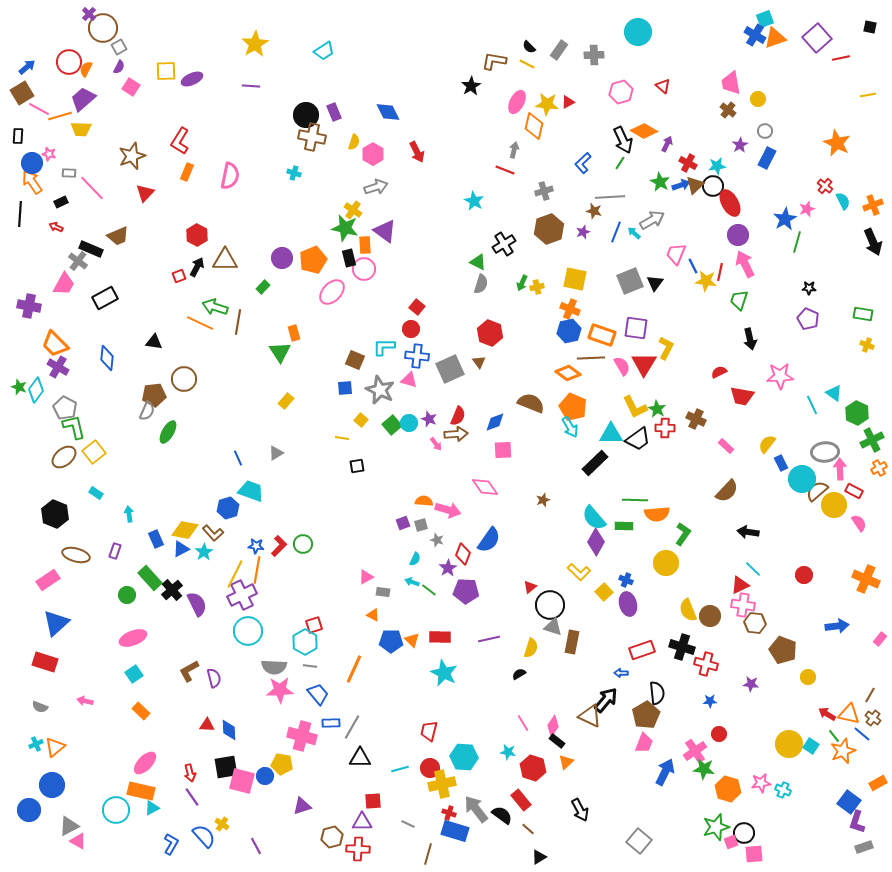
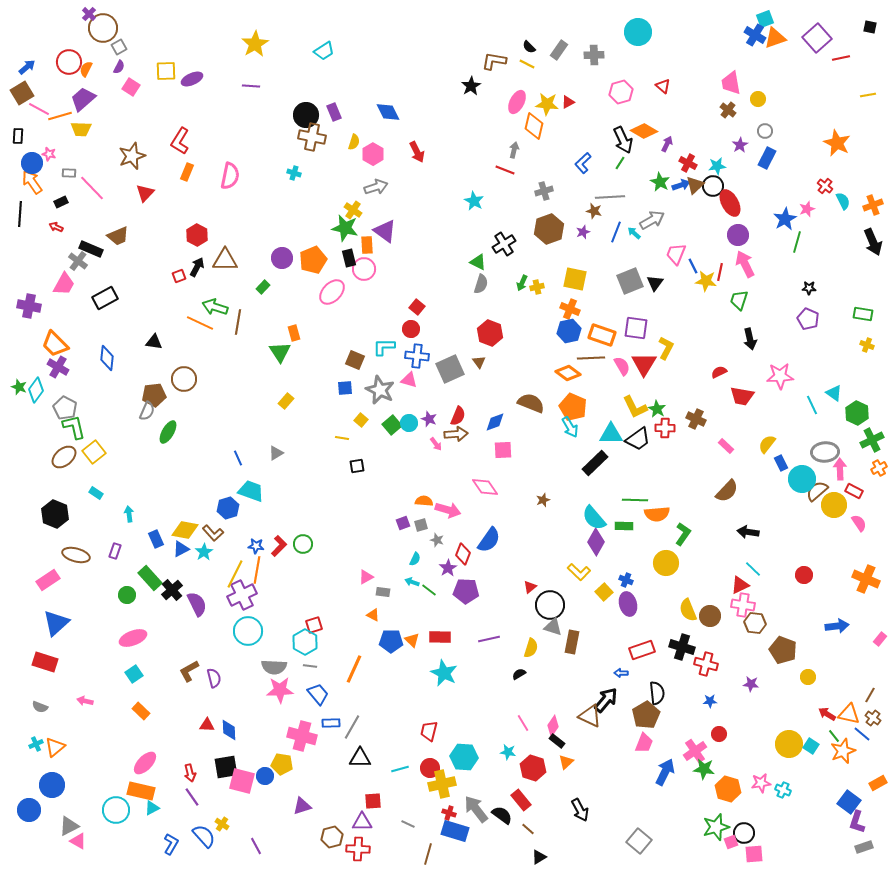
orange rectangle at (365, 245): moved 2 px right
